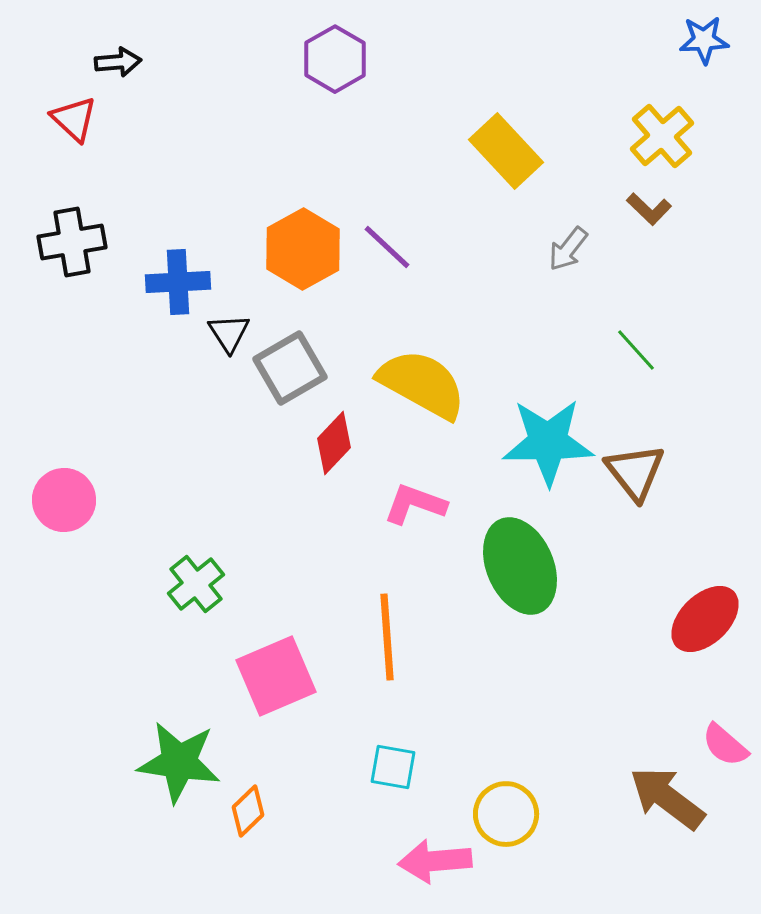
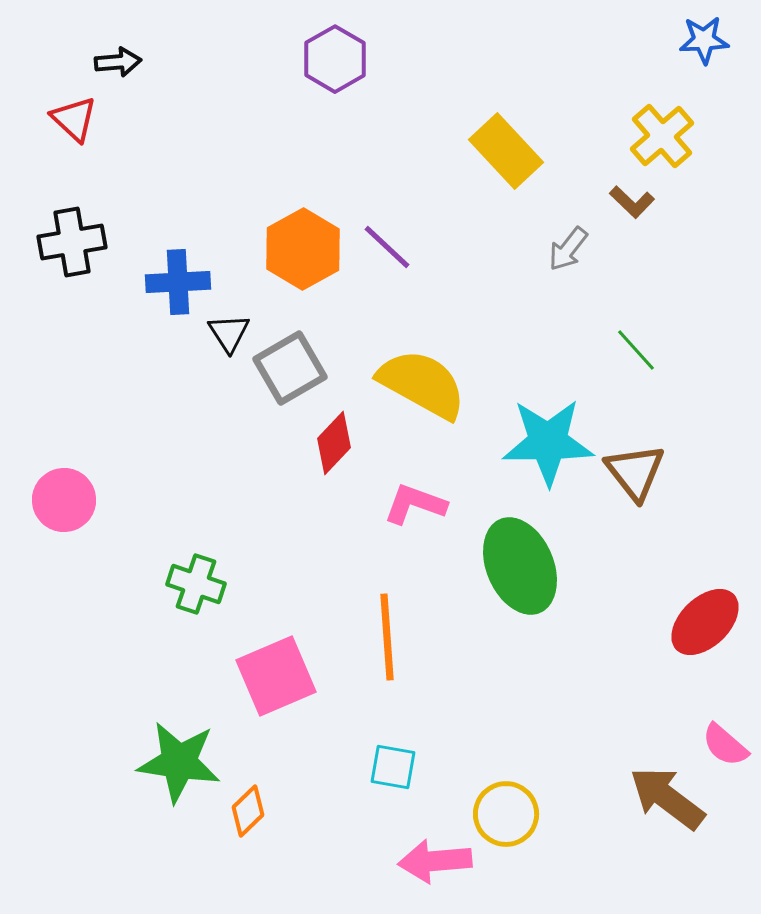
brown L-shape: moved 17 px left, 7 px up
green cross: rotated 32 degrees counterclockwise
red ellipse: moved 3 px down
